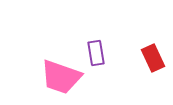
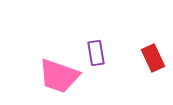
pink trapezoid: moved 2 px left, 1 px up
